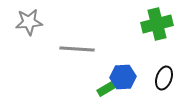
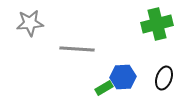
gray star: moved 1 px right, 1 px down
green rectangle: moved 2 px left, 1 px up
